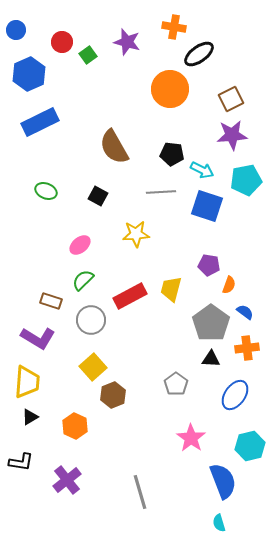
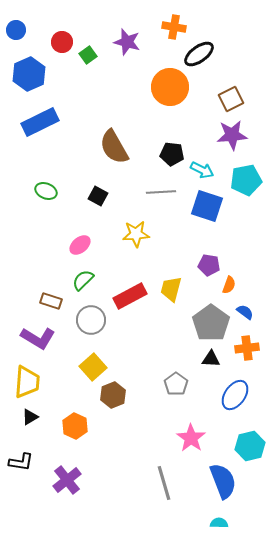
orange circle at (170, 89): moved 2 px up
gray line at (140, 492): moved 24 px right, 9 px up
cyan semicircle at (219, 523): rotated 108 degrees clockwise
